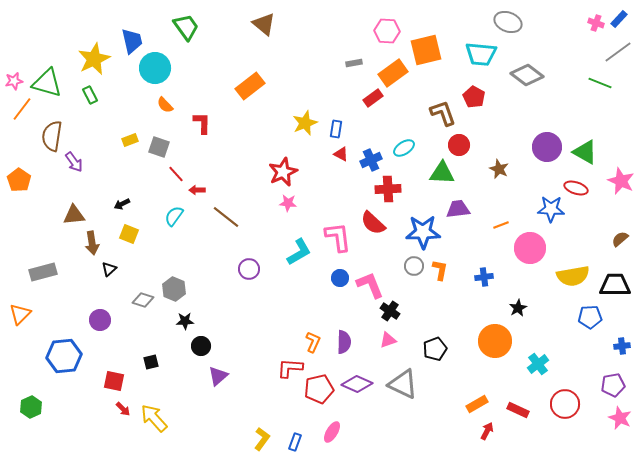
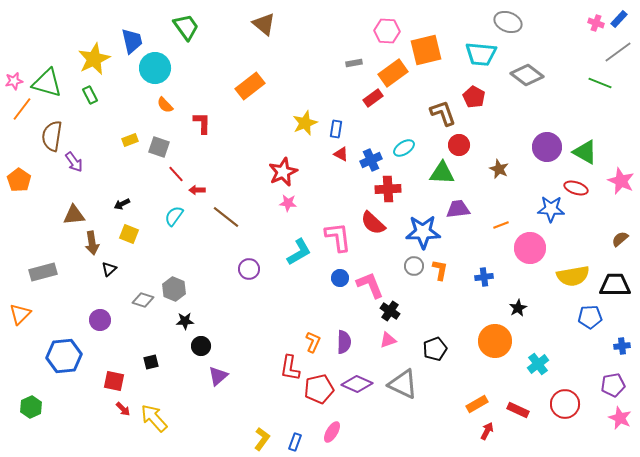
red L-shape at (290, 368): rotated 84 degrees counterclockwise
